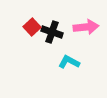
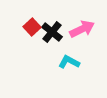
pink arrow: moved 4 px left, 2 px down; rotated 20 degrees counterclockwise
black cross: rotated 20 degrees clockwise
